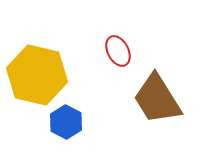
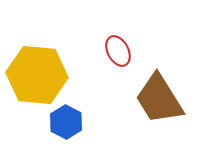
yellow hexagon: rotated 8 degrees counterclockwise
brown trapezoid: moved 2 px right
